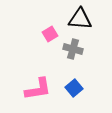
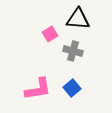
black triangle: moved 2 px left
gray cross: moved 2 px down
blue square: moved 2 px left
